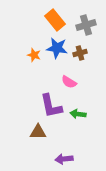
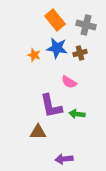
gray cross: rotated 30 degrees clockwise
green arrow: moved 1 px left
